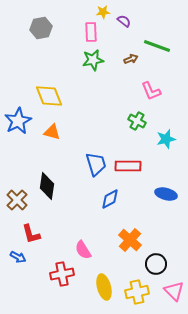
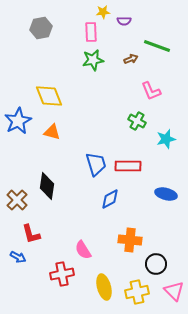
purple semicircle: rotated 144 degrees clockwise
orange cross: rotated 35 degrees counterclockwise
